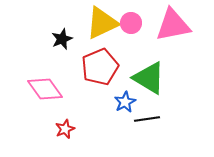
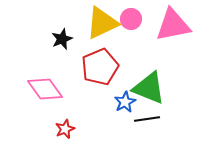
pink circle: moved 4 px up
green triangle: moved 10 px down; rotated 9 degrees counterclockwise
